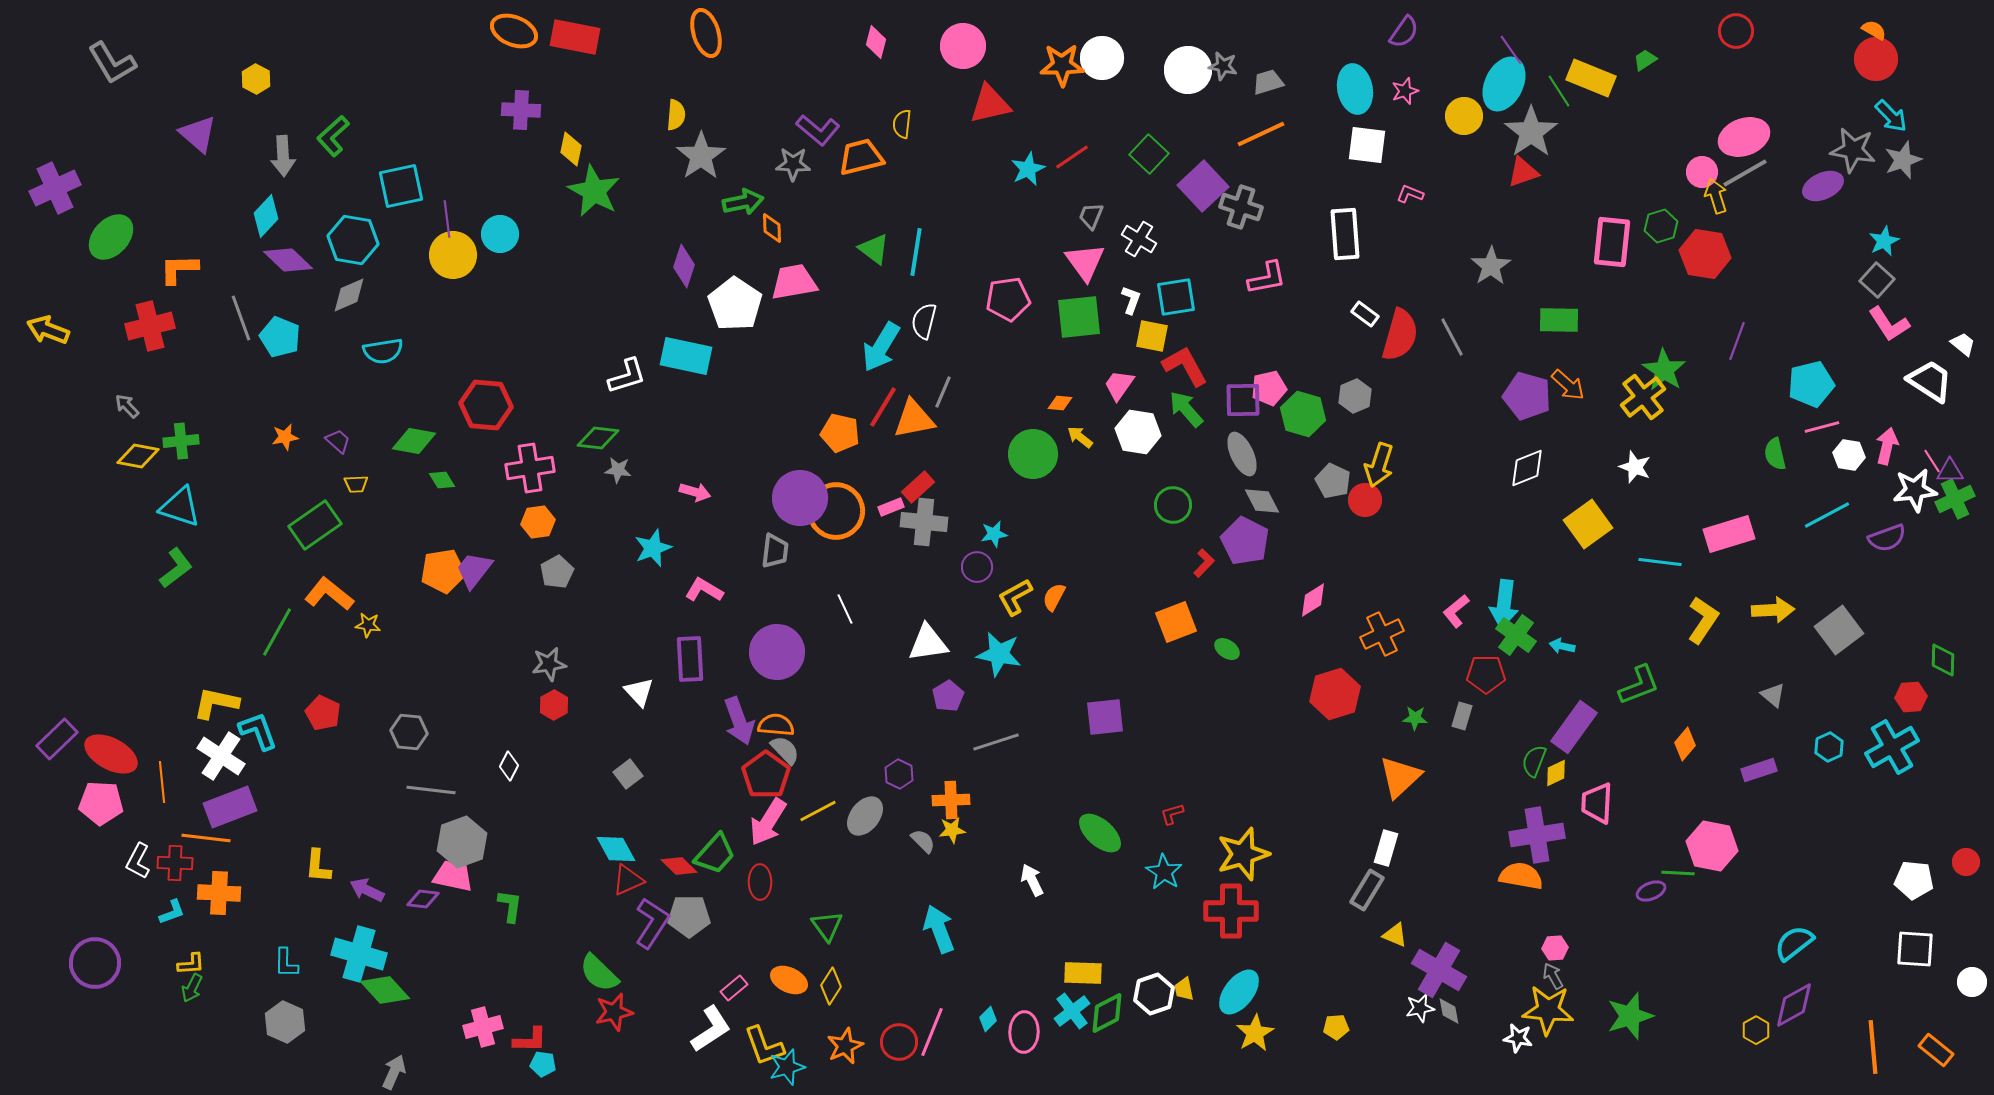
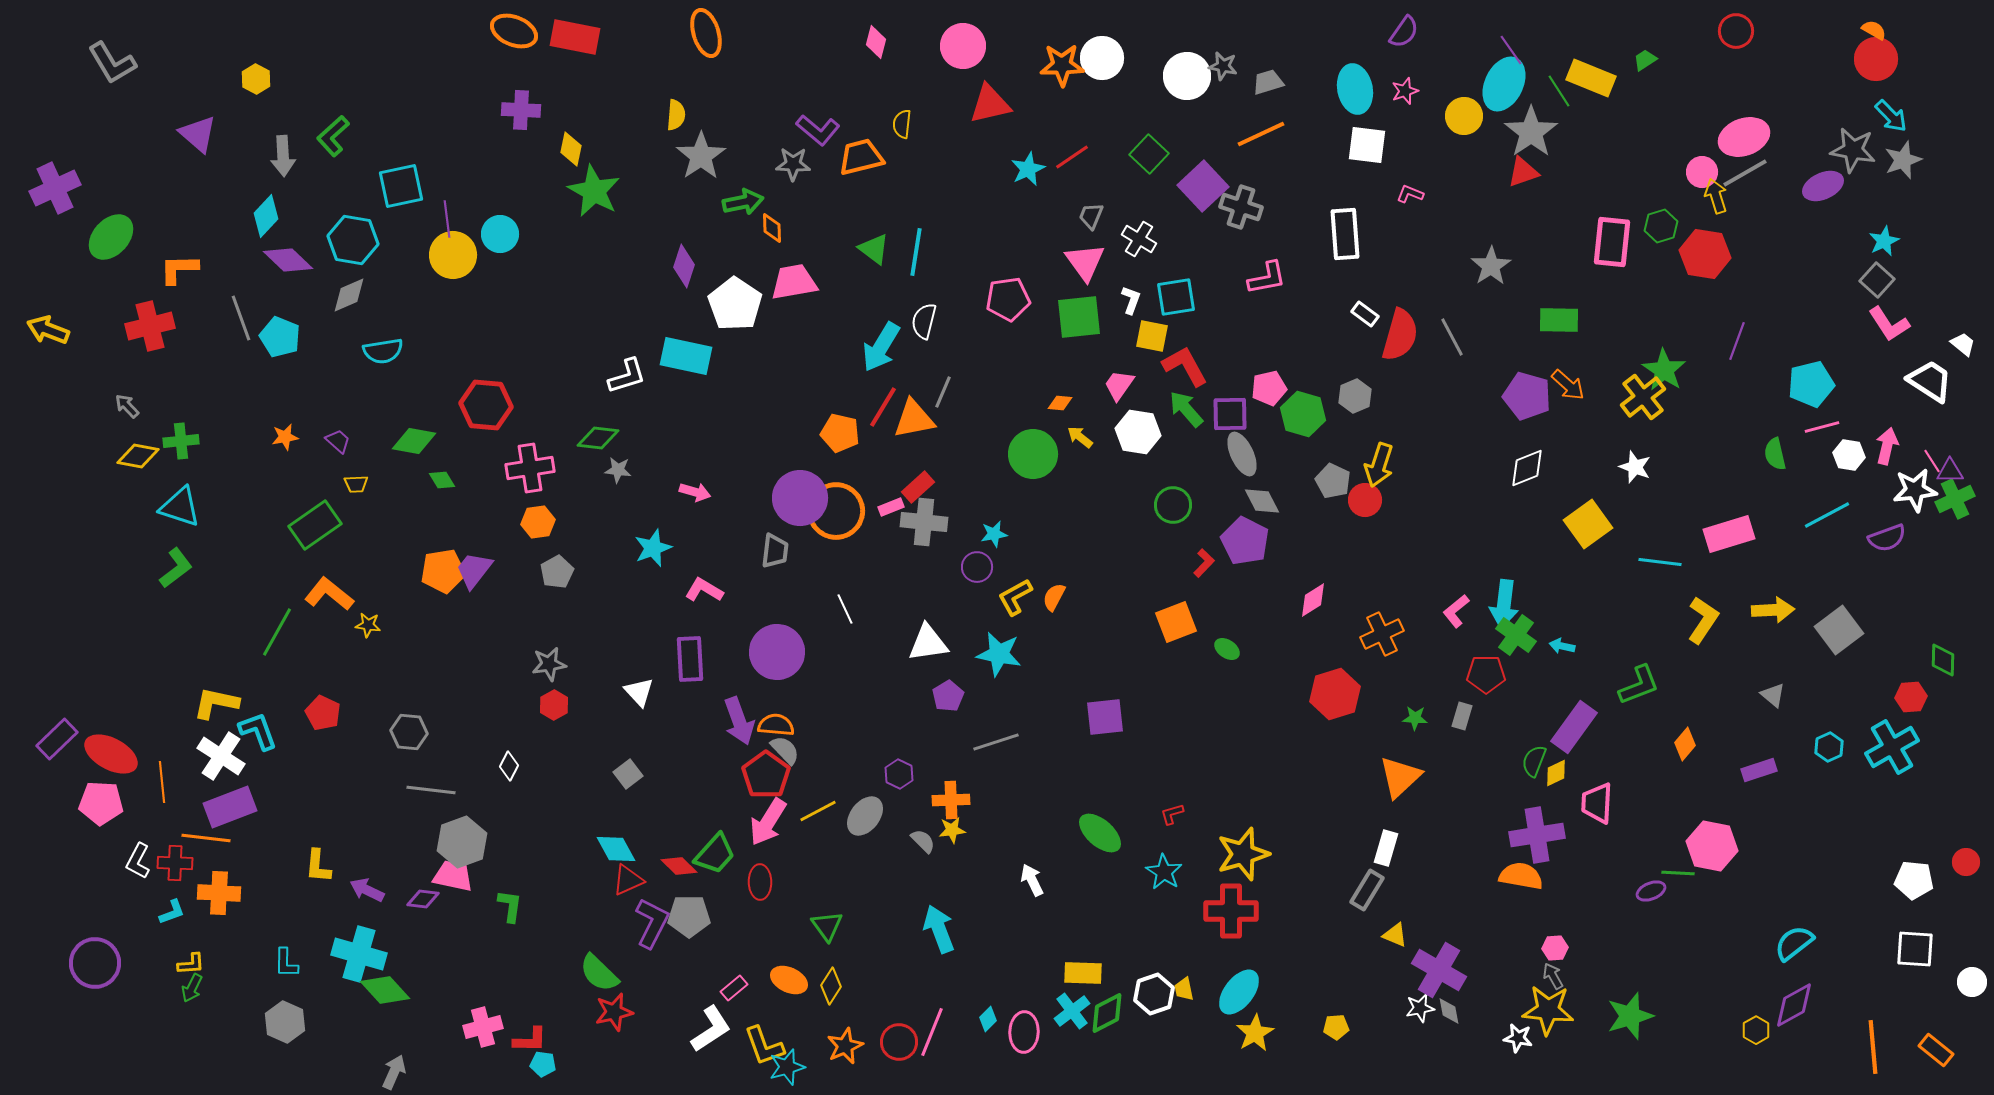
white circle at (1188, 70): moved 1 px left, 6 px down
purple square at (1243, 400): moved 13 px left, 14 px down
purple L-shape at (652, 923): rotated 6 degrees counterclockwise
